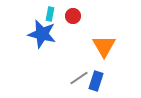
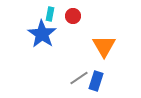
blue star: rotated 20 degrees clockwise
